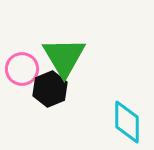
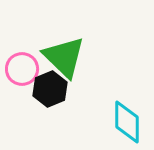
green triangle: rotated 15 degrees counterclockwise
